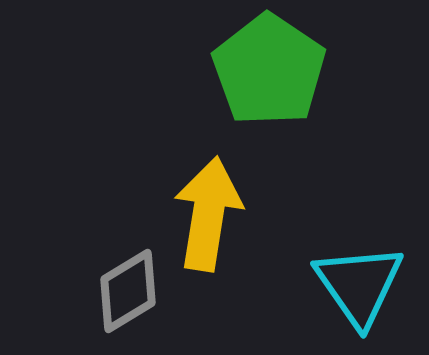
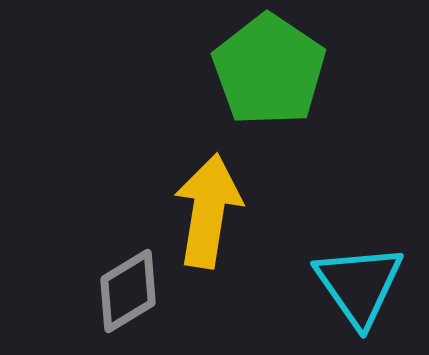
yellow arrow: moved 3 px up
